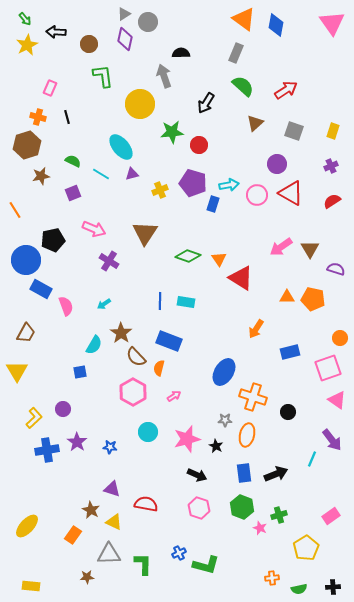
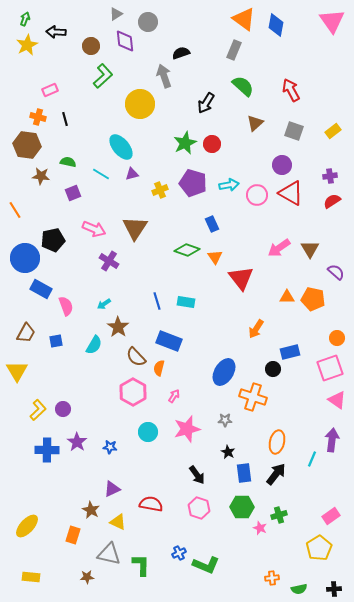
gray triangle at (124, 14): moved 8 px left
green arrow at (25, 19): rotated 120 degrees counterclockwise
pink triangle at (332, 23): moved 2 px up
purple diamond at (125, 39): moved 2 px down; rotated 20 degrees counterclockwise
brown circle at (89, 44): moved 2 px right, 2 px down
black semicircle at (181, 53): rotated 18 degrees counterclockwise
gray rectangle at (236, 53): moved 2 px left, 3 px up
green L-shape at (103, 76): rotated 55 degrees clockwise
pink rectangle at (50, 88): moved 2 px down; rotated 42 degrees clockwise
red arrow at (286, 90): moved 5 px right; rotated 85 degrees counterclockwise
black line at (67, 117): moved 2 px left, 2 px down
yellow rectangle at (333, 131): rotated 35 degrees clockwise
green star at (172, 132): moved 13 px right, 11 px down; rotated 20 degrees counterclockwise
brown hexagon at (27, 145): rotated 24 degrees clockwise
red circle at (199, 145): moved 13 px right, 1 px up
green semicircle at (73, 161): moved 5 px left, 1 px down; rotated 14 degrees counterclockwise
purple circle at (277, 164): moved 5 px right, 1 px down
purple cross at (331, 166): moved 1 px left, 10 px down; rotated 16 degrees clockwise
brown star at (41, 176): rotated 18 degrees clockwise
blue rectangle at (213, 204): moved 1 px left, 20 px down; rotated 42 degrees counterclockwise
brown triangle at (145, 233): moved 10 px left, 5 px up
pink arrow at (281, 247): moved 2 px left, 1 px down
green diamond at (188, 256): moved 1 px left, 6 px up
orange triangle at (219, 259): moved 4 px left, 2 px up
blue circle at (26, 260): moved 1 px left, 2 px up
purple semicircle at (336, 269): moved 3 px down; rotated 24 degrees clockwise
red triangle at (241, 278): rotated 20 degrees clockwise
blue line at (160, 301): moved 3 px left; rotated 18 degrees counterclockwise
brown star at (121, 333): moved 3 px left, 6 px up
orange circle at (340, 338): moved 3 px left
pink square at (328, 368): moved 2 px right
blue square at (80, 372): moved 24 px left, 31 px up
pink arrow at (174, 396): rotated 24 degrees counterclockwise
black circle at (288, 412): moved 15 px left, 43 px up
yellow L-shape at (34, 418): moved 4 px right, 8 px up
orange ellipse at (247, 435): moved 30 px right, 7 px down
pink star at (187, 439): moved 10 px up
purple arrow at (332, 440): rotated 135 degrees counterclockwise
black star at (216, 446): moved 12 px right, 6 px down
blue cross at (47, 450): rotated 10 degrees clockwise
black arrow at (276, 474): rotated 30 degrees counterclockwise
black arrow at (197, 475): rotated 30 degrees clockwise
purple triangle at (112, 489): rotated 42 degrees counterclockwise
red semicircle at (146, 504): moved 5 px right
green hexagon at (242, 507): rotated 20 degrees counterclockwise
yellow triangle at (114, 522): moved 4 px right
orange rectangle at (73, 535): rotated 18 degrees counterclockwise
yellow pentagon at (306, 548): moved 13 px right
gray triangle at (109, 554): rotated 15 degrees clockwise
green L-shape at (143, 564): moved 2 px left, 1 px down
green L-shape at (206, 565): rotated 8 degrees clockwise
yellow rectangle at (31, 586): moved 9 px up
black cross at (333, 587): moved 1 px right, 2 px down
